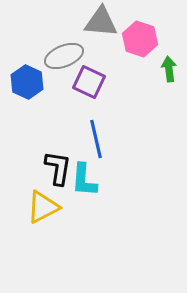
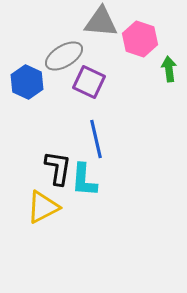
gray ellipse: rotated 9 degrees counterclockwise
